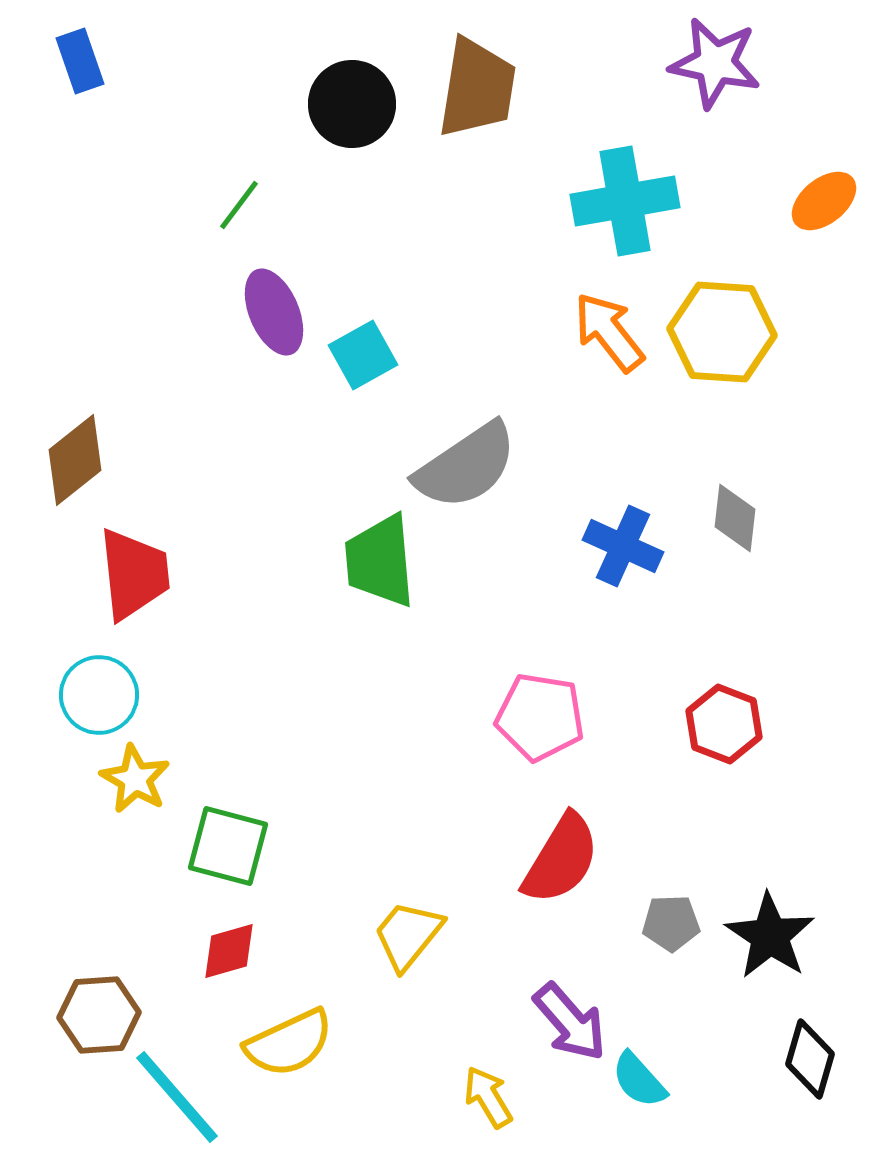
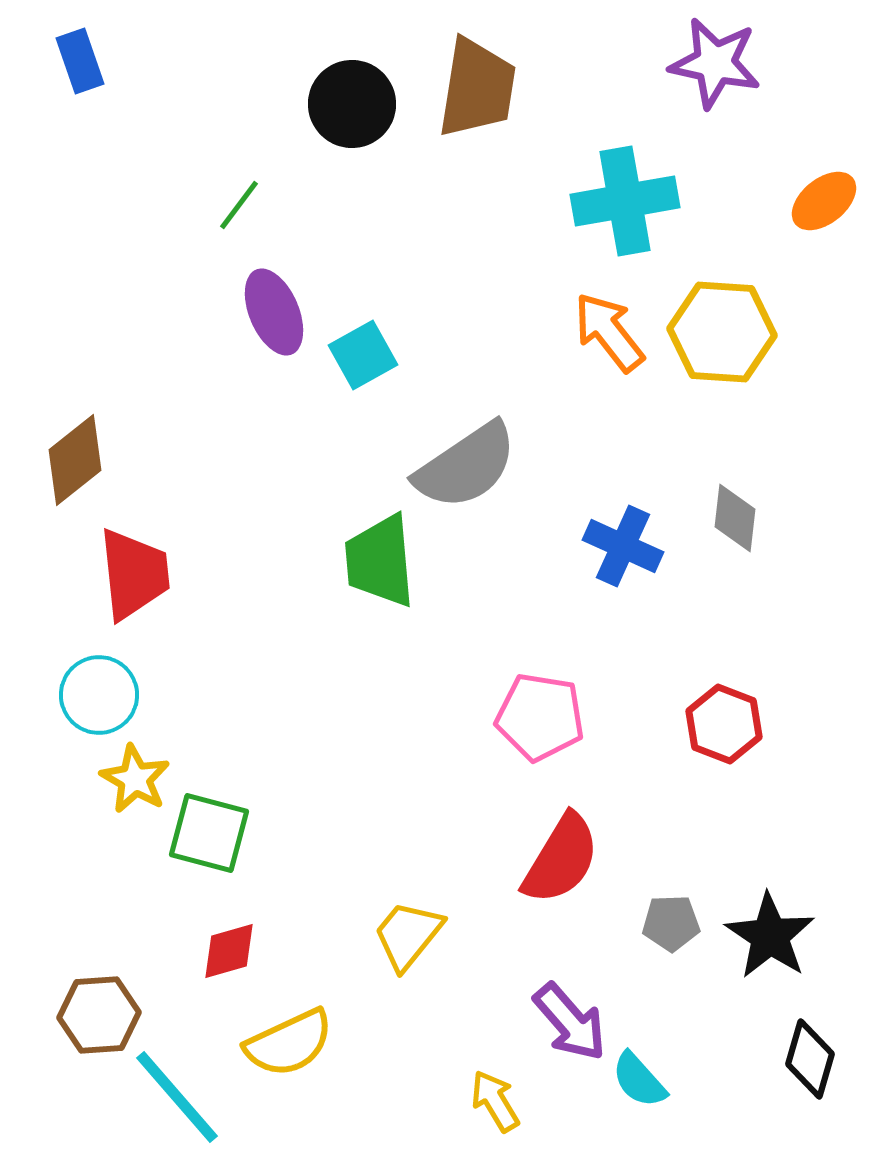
green square: moved 19 px left, 13 px up
yellow arrow: moved 7 px right, 4 px down
